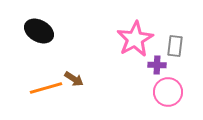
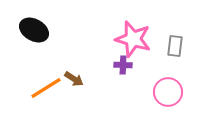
black ellipse: moved 5 px left, 1 px up
pink star: moved 2 px left; rotated 27 degrees counterclockwise
purple cross: moved 34 px left
orange line: rotated 16 degrees counterclockwise
